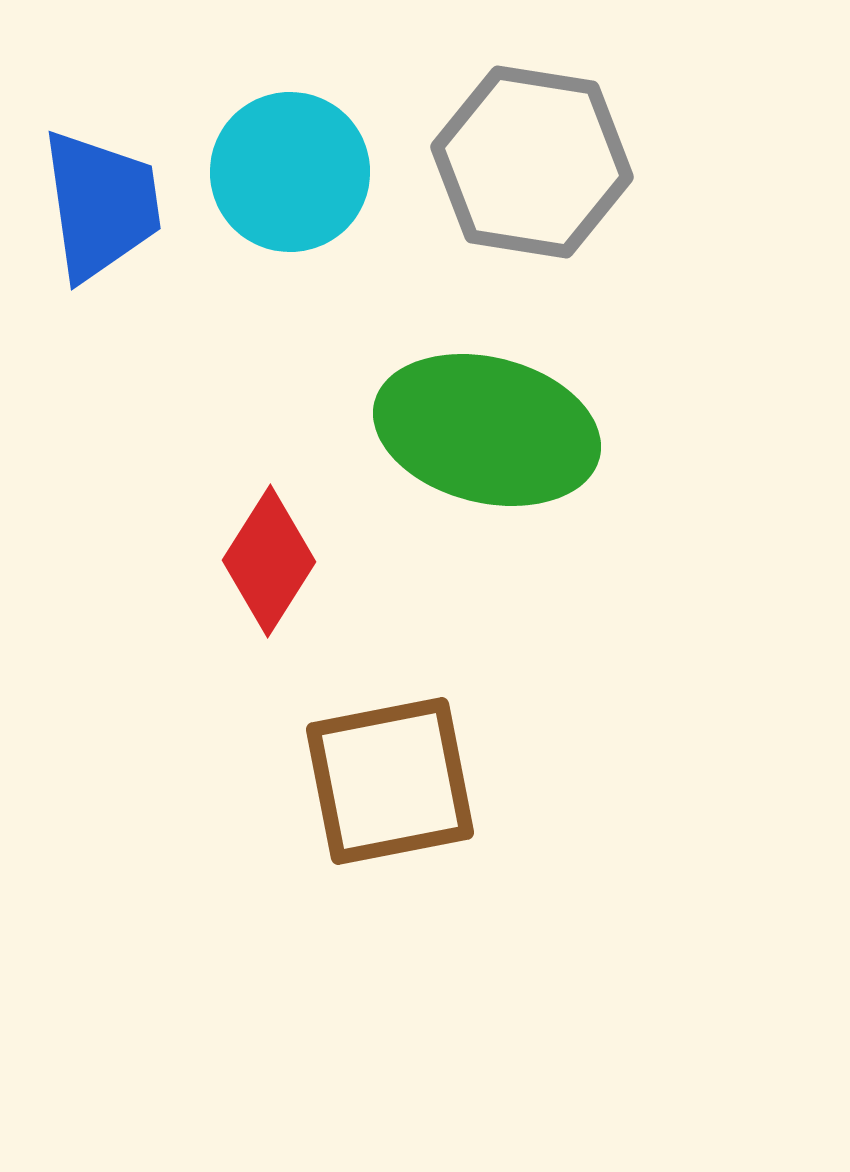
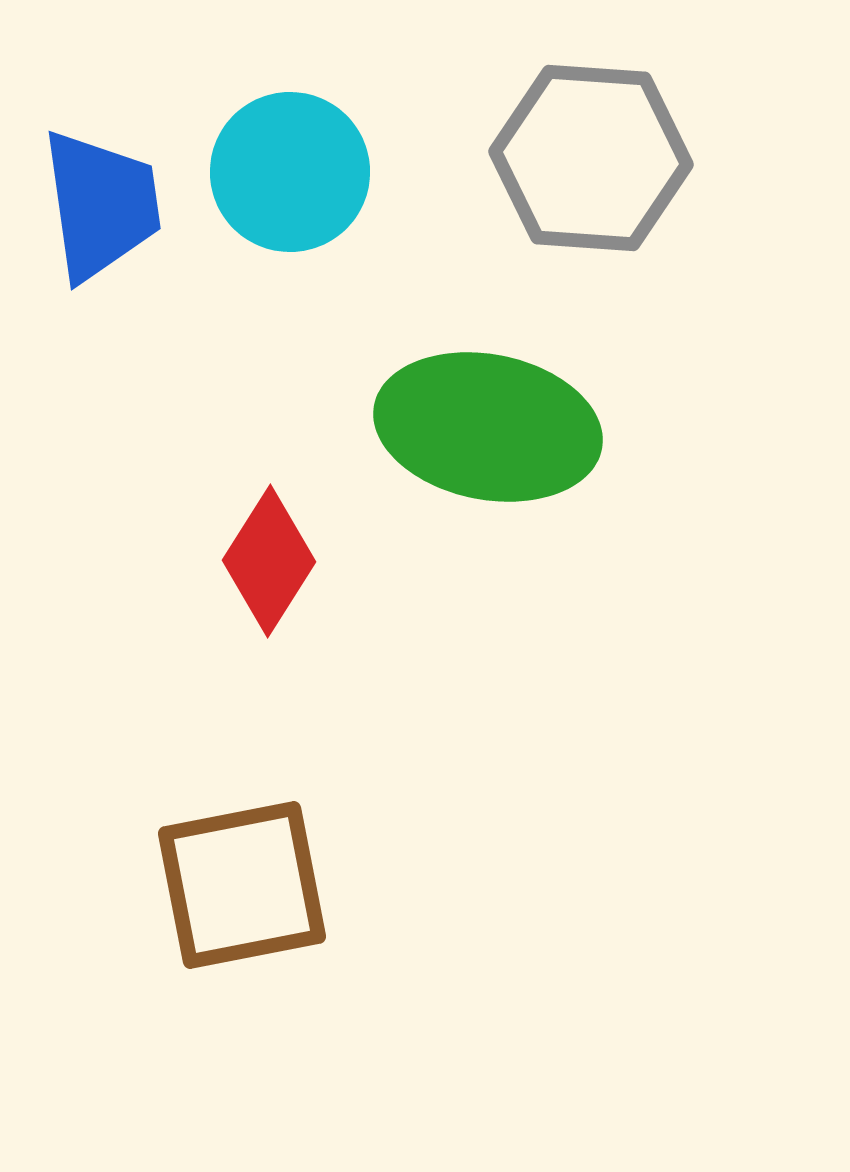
gray hexagon: moved 59 px right, 4 px up; rotated 5 degrees counterclockwise
green ellipse: moved 1 px right, 3 px up; rotated 3 degrees counterclockwise
brown square: moved 148 px left, 104 px down
